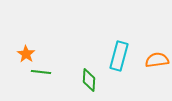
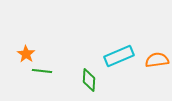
cyan rectangle: rotated 52 degrees clockwise
green line: moved 1 px right, 1 px up
